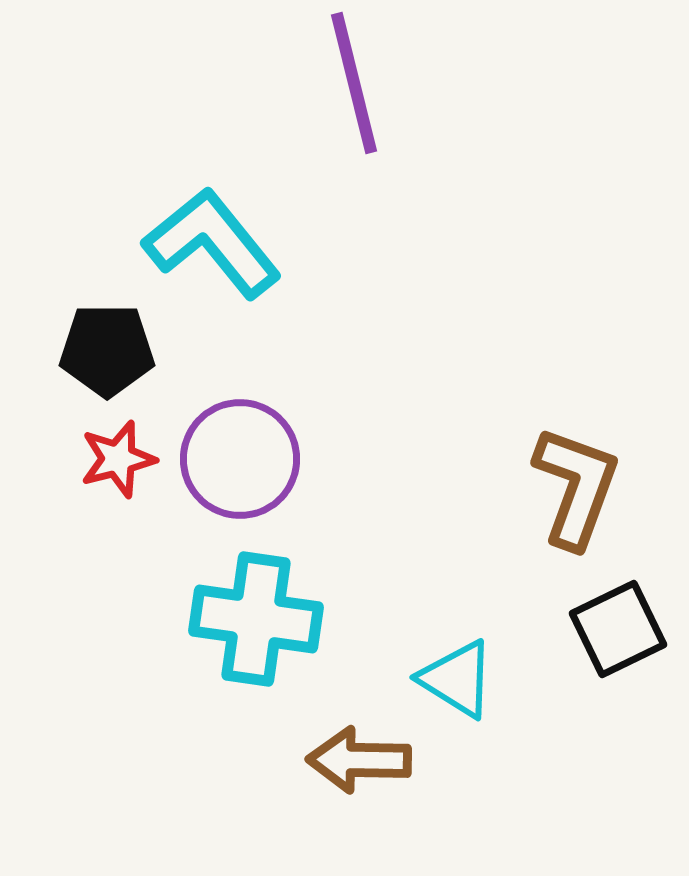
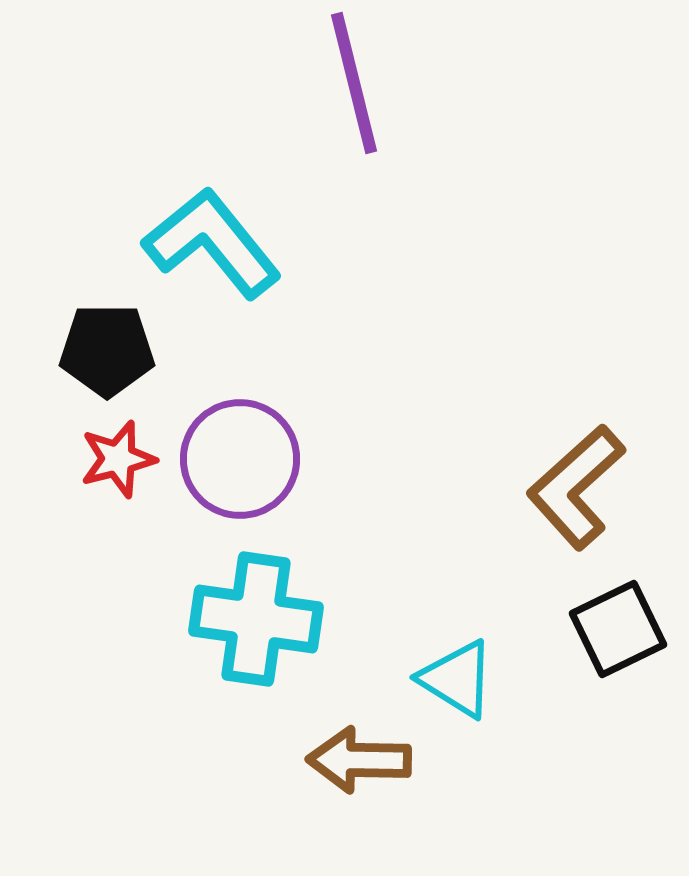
brown L-shape: rotated 152 degrees counterclockwise
